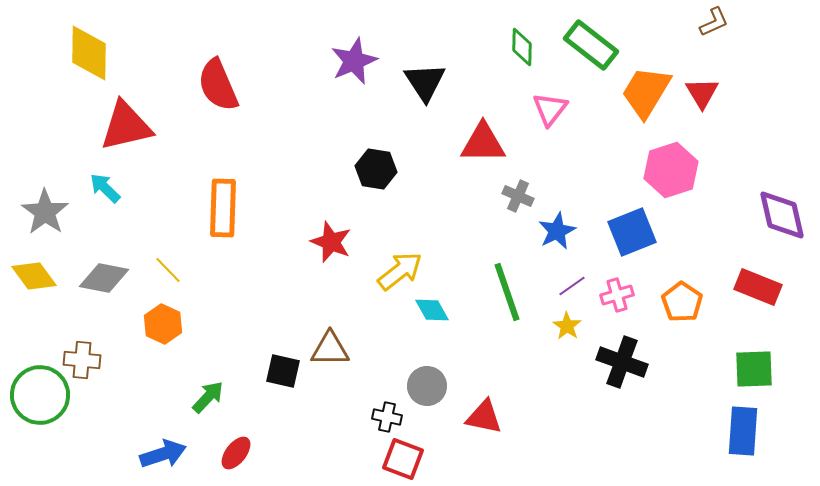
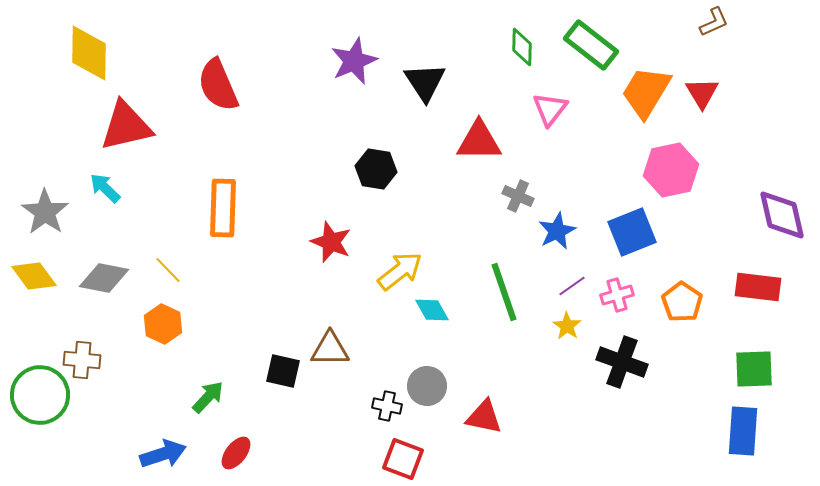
red triangle at (483, 143): moved 4 px left, 2 px up
pink hexagon at (671, 170): rotated 6 degrees clockwise
red rectangle at (758, 287): rotated 15 degrees counterclockwise
green line at (507, 292): moved 3 px left
black cross at (387, 417): moved 11 px up
